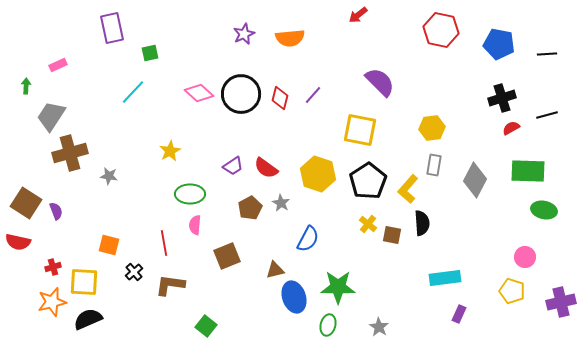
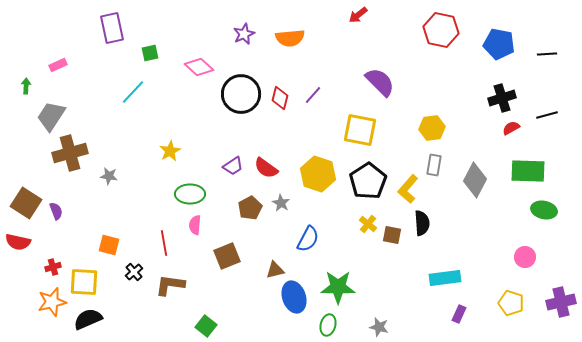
pink diamond at (199, 93): moved 26 px up
yellow pentagon at (512, 291): moved 1 px left, 12 px down
gray star at (379, 327): rotated 18 degrees counterclockwise
